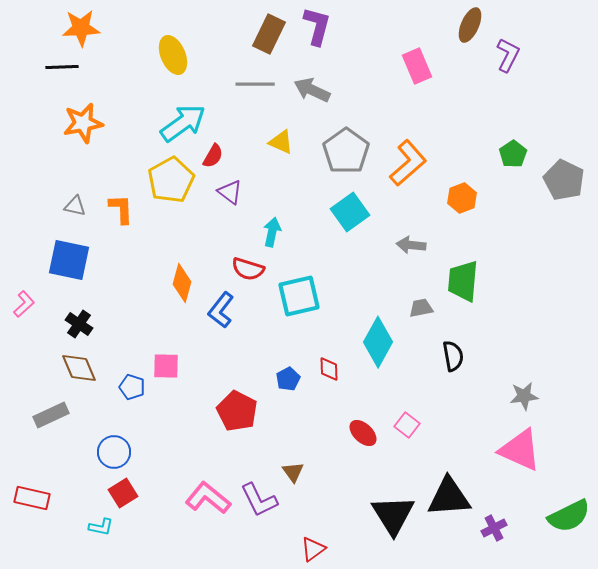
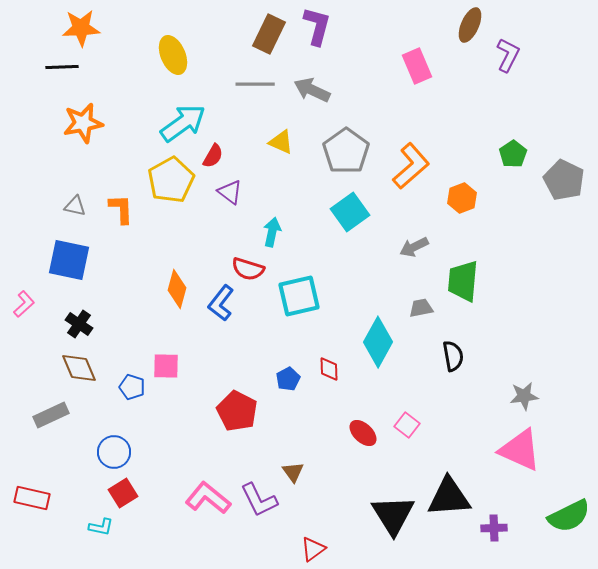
orange L-shape at (408, 163): moved 3 px right, 3 px down
gray arrow at (411, 245): moved 3 px right, 2 px down; rotated 32 degrees counterclockwise
orange diamond at (182, 283): moved 5 px left, 6 px down
blue L-shape at (221, 310): moved 7 px up
purple cross at (494, 528): rotated 25 degrees clockwise
